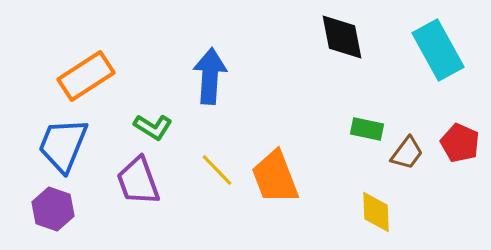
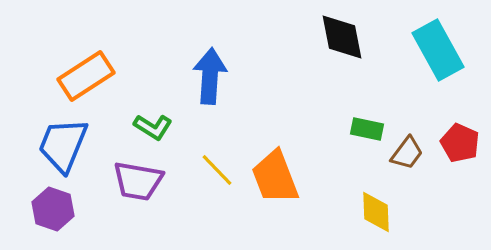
purple trapezoid: rotated 60 degrees counterclockwise
